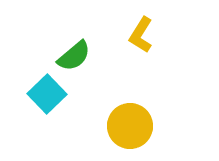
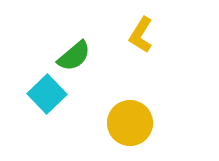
yellow circle: moved 3 px up
